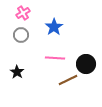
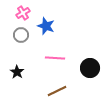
blue star: moved 8 px left, 1 px up; rotated 18 degrees counterclockwise
black circle: moved 4 px right, 4 px down
brown line: moved 11 px left, 11 px down
